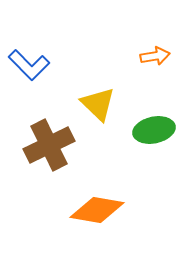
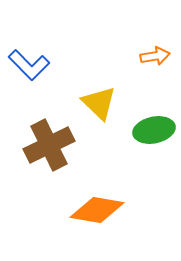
yellow triangle: moved 1 px right, 1 px up
